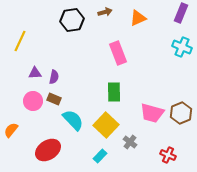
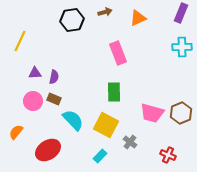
cyan cross: rotated 24 degrees counterclockwise
yellow square: rotated 15 degrees counterclockwise
orange semicircle: moved 5 px right, 2 px down
